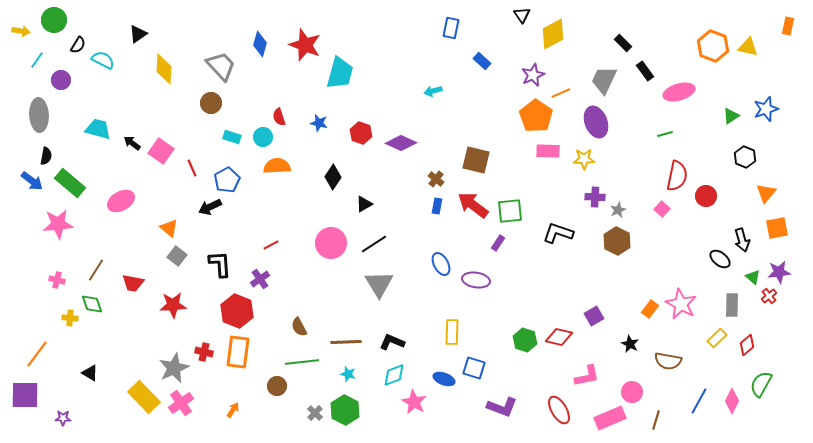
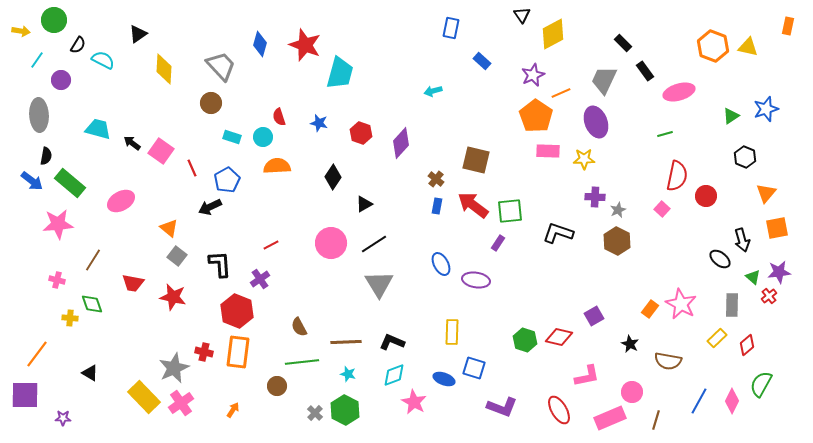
purple diamond at (401, 143): rotated 72 degrees counterclockwise
brown line at (96, 270): moved 3 px left, 10 px up
red star at (173, 305): moved 8 px up; rotated 16 degrees clockwise
